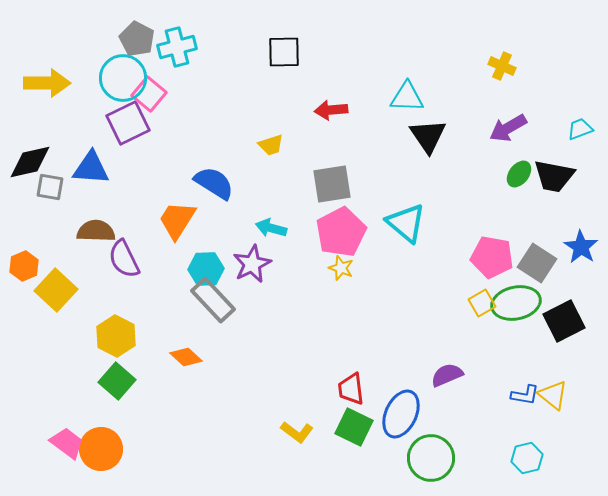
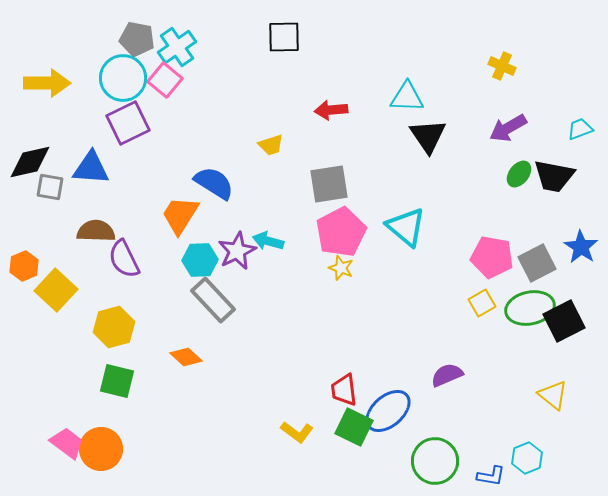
gray pentagon at (137, 39): rotated 16 degrees counterclockwise
cyan cross at (177, 47): rotated 21 degrees counterclockwise
black square at (284, 52): moved 15 px up
pink square at (149, 94): moved 16 px right, 14 px up
gray square at (332, 184): moved 3 px left
orange trapezoid at (177, 220): moved 3 px right, 5 px up
cyan triangle at (406, 223): moved 4 px down
cyan arrow at (271, 228): moved 3 px left, 13 px down
gray square at (537, 263): rotated 30 degrees clockwise
purple star at (252, 264): moved 15 px left, 13 px up
cyan hexagon at (206, 269): moved 6 px left, 9 px up
green ellipse at (516, 303): moved 14 px right, 5 px down
yellow hexagon at (116, 336): moved 2 px left, 9 px up; rotated 18 degrees clockwise
green square at (117, 381): rotated 27 degrees counterclockwise
red trapezoid at (351, 389): moved 7 px left, 1 px down
blue L-shape at (525, 395): moved 34 px left, 81 px down
blue ellipse at (401, 414): moved 13 px left, 3 px up; rotated 24 degrees clockwise
green circle at (431, 458): moved 4 px right, 3 px down
cyan hexagon at (527, 458): rotated 8 degrees counterclockwise
